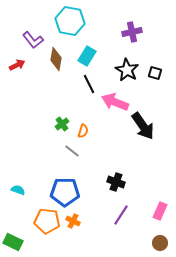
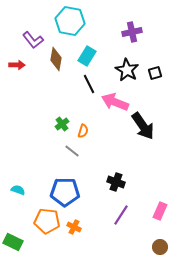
red arrow: rotated 28 degrees clockwise
black square: rotated 32 degrees counterclockwise
orange cross: moved 1 px right, 6 px down
brown circle: moved 4 px down
